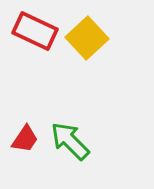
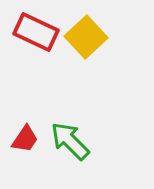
red rectangle: moved 1 px right, 1 px down
yellow square: moved 1 px left, 1 px up
